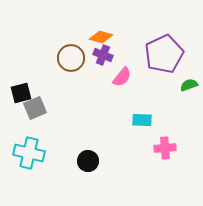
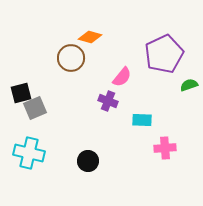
orange diamond: moved 11 px left
purple cross: moved 5 px right, 46 px down
